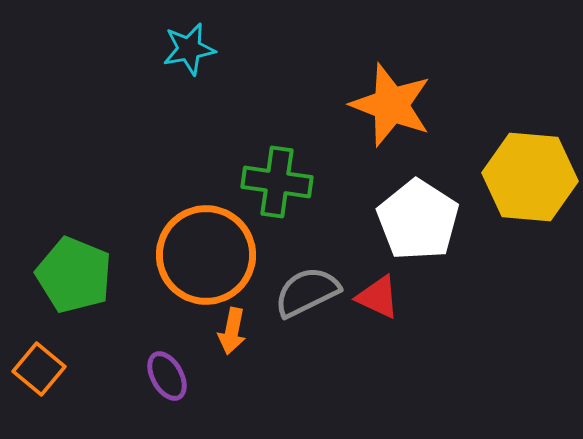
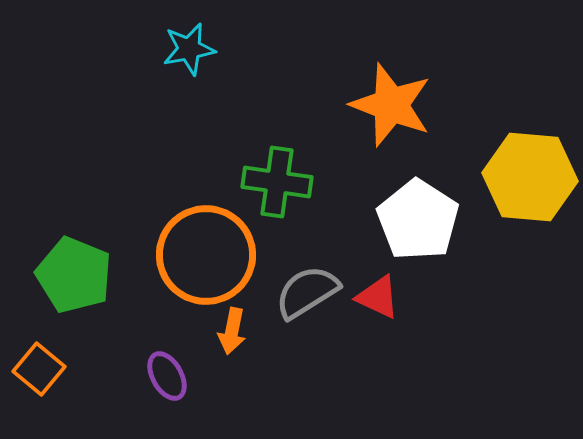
gray semicircle: rotated 6 degrees counterclockwise
